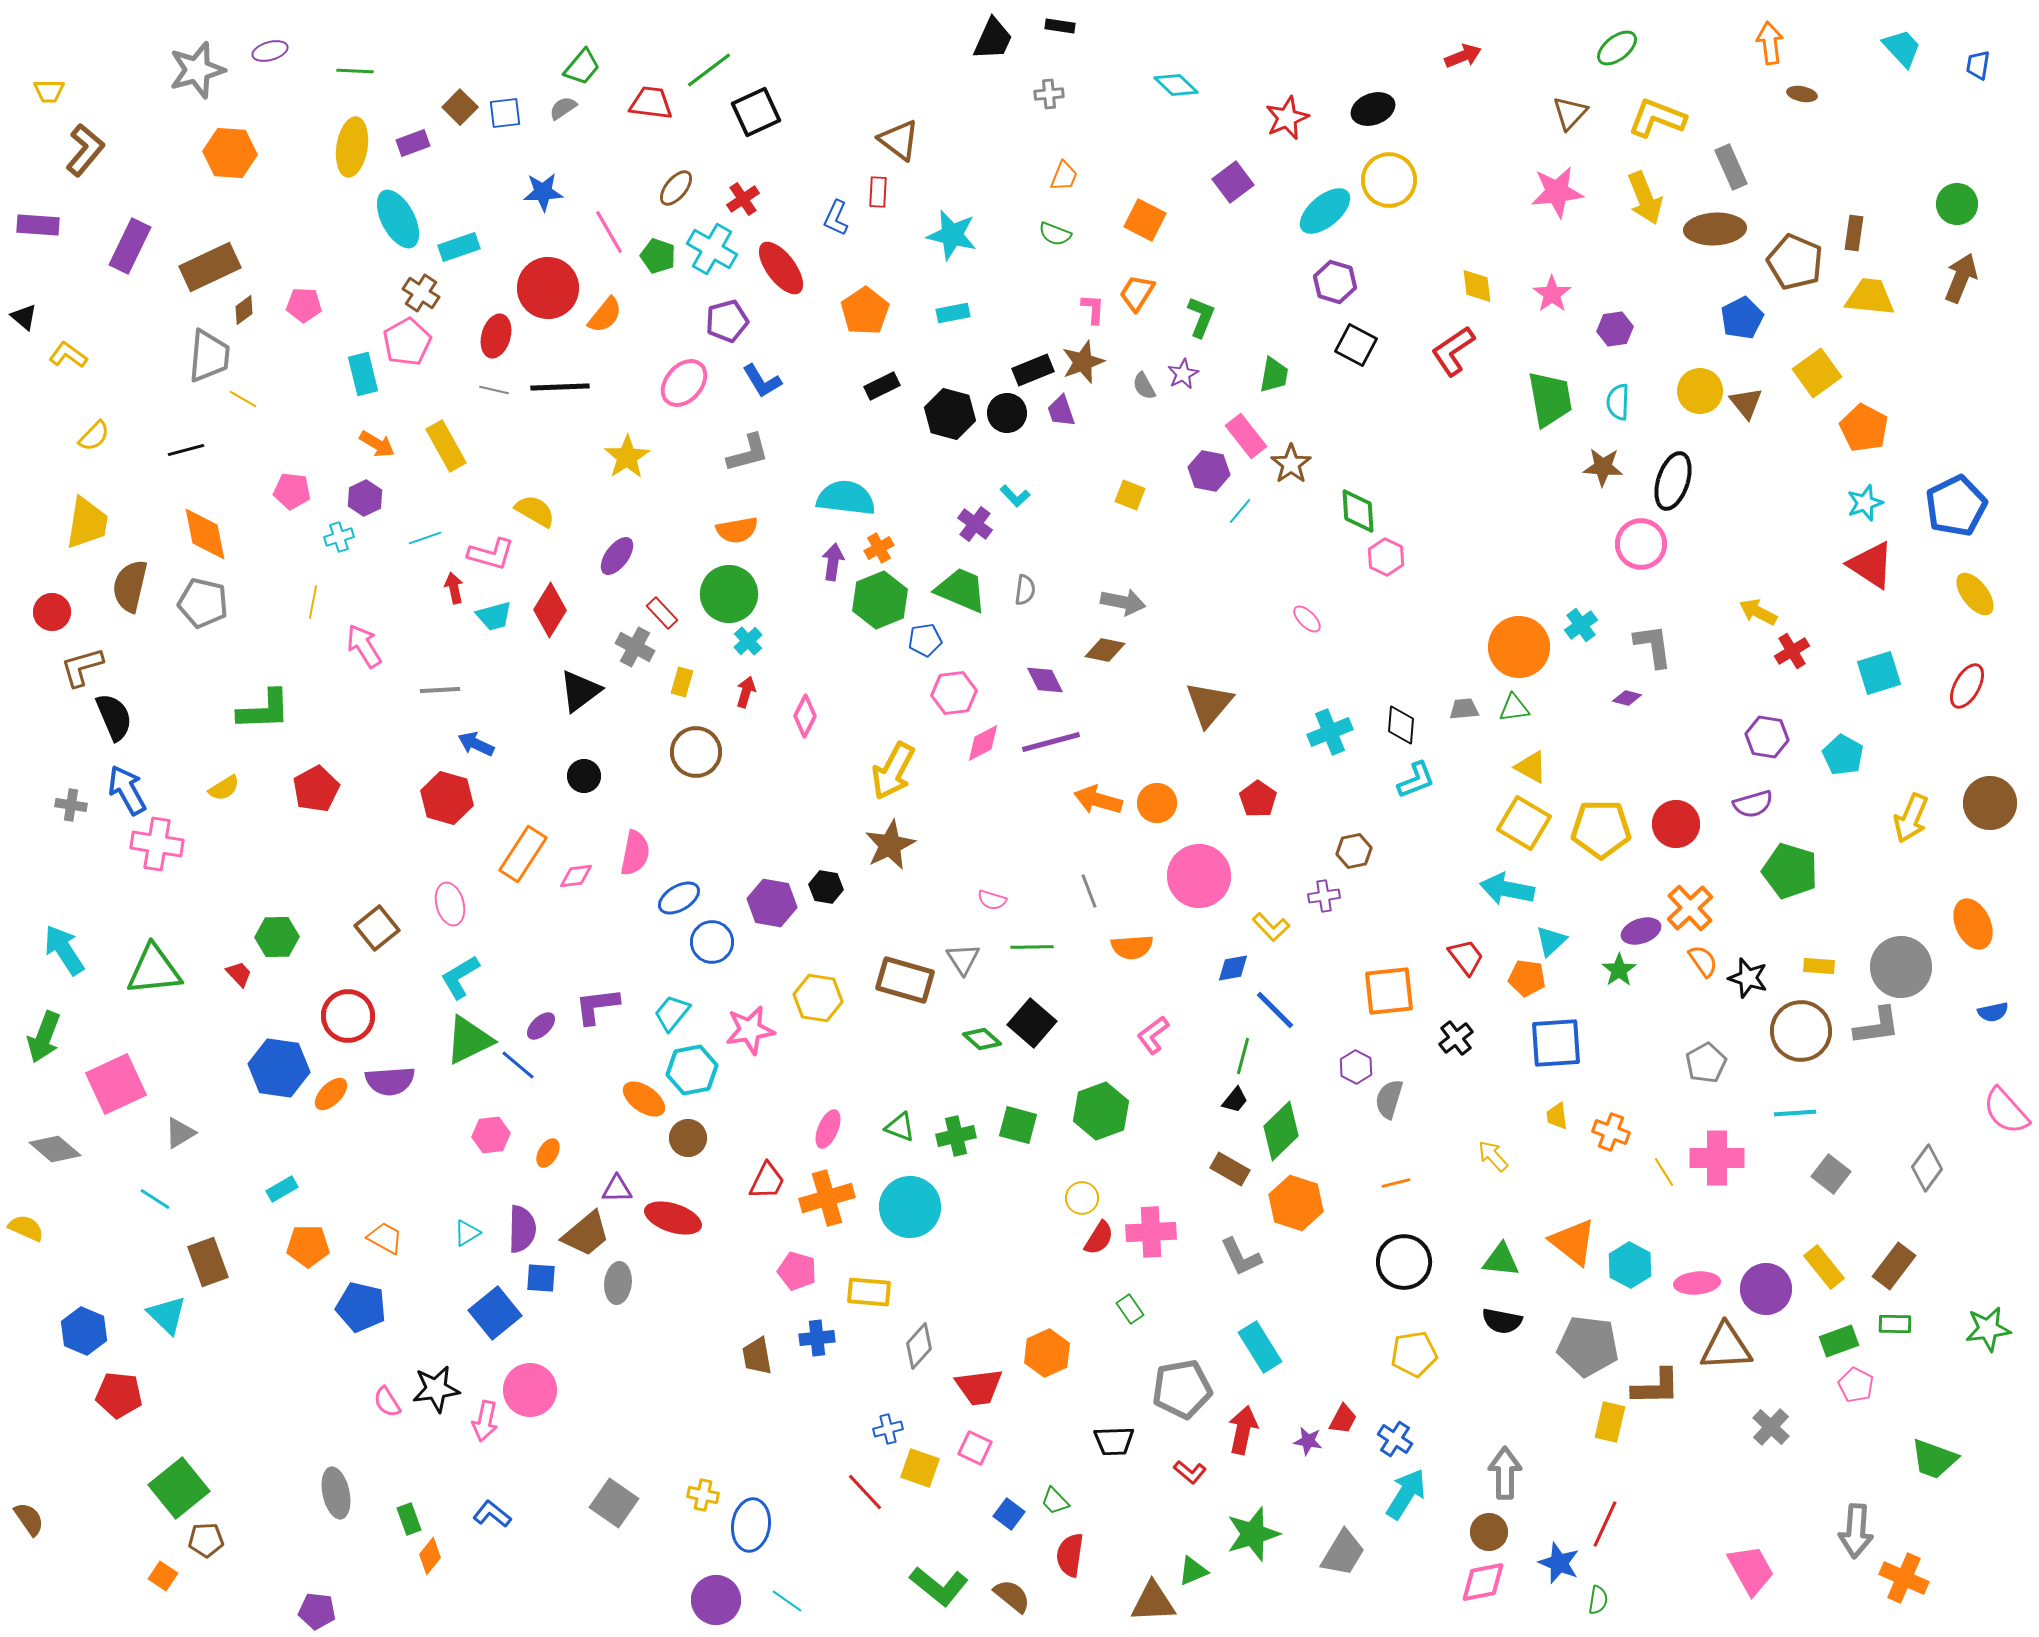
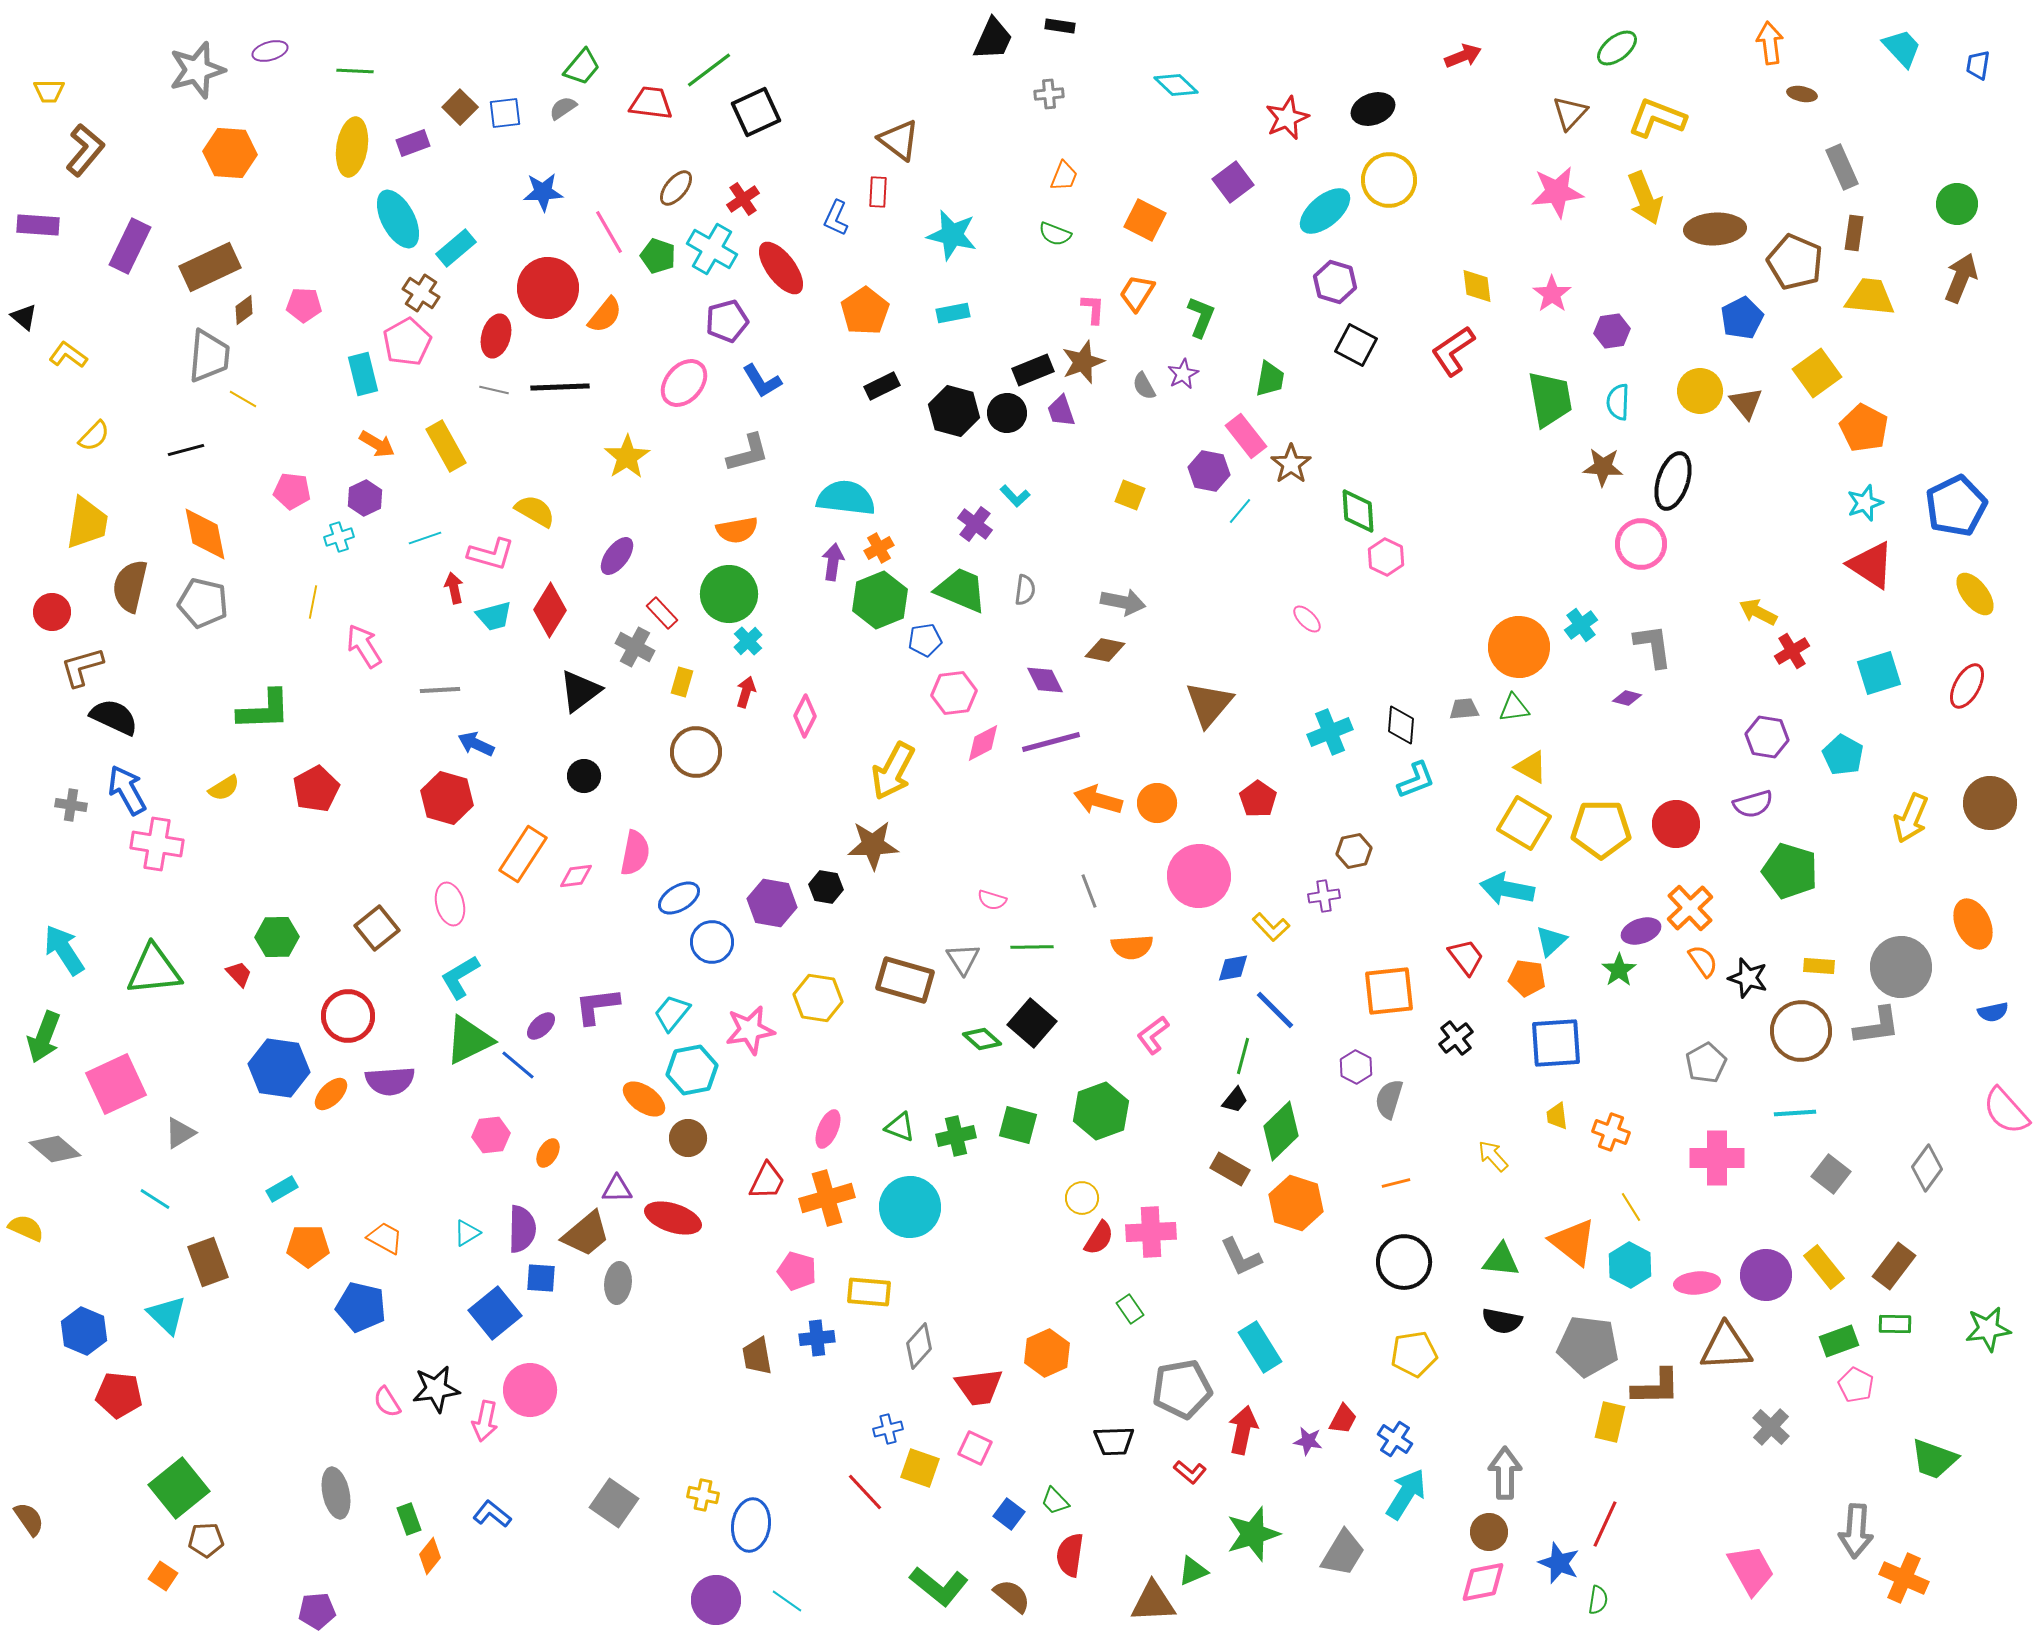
gray rectangle at (1731, 167): moved 111 px right
cyan rectangle at (459, 247): moved 3 px left, 1 px down; rotated 21 degrees counterclockwise
purple hexagon at (1615, 329): moved 3 px left, 2 px down
green trapezoid at (1274, 375): moved 4 px left, 4 px down
black hexagon at (950, 414): moved 4 px right, 3 px up
black semicircle at (114, 717): rotated 42 degrees counterclockwise
brown star at (890, 845): moved 17 px left; rotated 24 degrees clockwise
yellow line at (1664, 1172): moved 33 px left, 35 px down
purple circle at (1766, 1289): moved 14 px up
purple pentagon at (317, 1611): rotated 12 degrees counterclockwise
